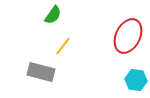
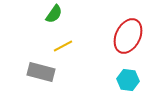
green semicircle: moved 1 px right, 1 px up
yellow line: rotated 24 degrees clockwise
cyan hexagon: moved 8 px left
